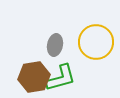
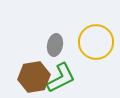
green L-shape: rotated 12 degrees counterclockwise
